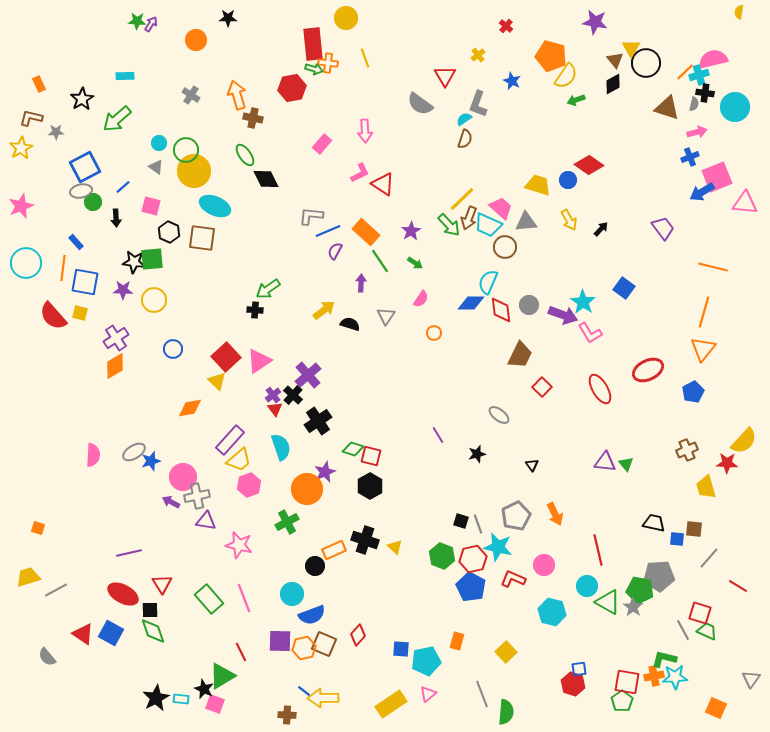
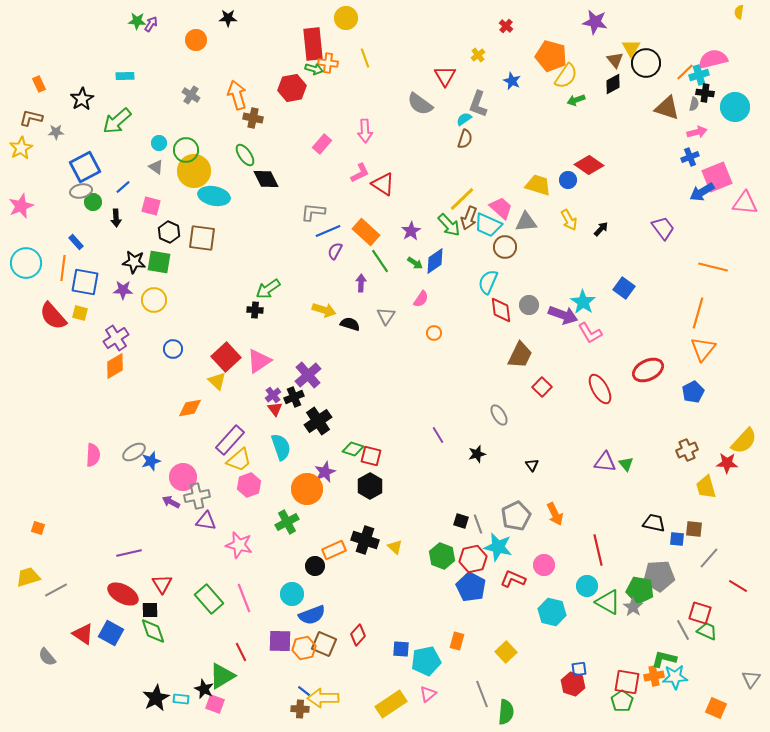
green arrow at (117, 119): moved 2 px down
cyan ellipse at (215, 206): moved 1 px left, 10 px up; rotated 12 degrees counterclockwise
gray L-shape at (311, 216): moved 2 px right, 4 px up
green square at (152, 259): moved 7 px right, 3 px down; rotated 15 degrees clockwise
blue diamond at (471, 303): moved 36 px left, 42 px up; rotated 36 degrees counterclockwise
yellow arrow at (324, 310): rotated 55 degrees clockwise
orange line at (704, 312): moved 6 px left, 1 px down
black cross at (293, 395): moved 1 px right, 2 px down; rotated 24 degrees clockwise
gray ellipse at (499, 415): rotated 20 degrees clockwise
brown cross at (287, 715): moved 13 px right, 6 px up
